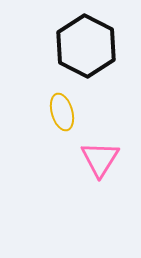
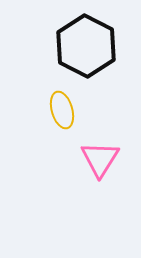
yellow ellipse: moved 2 px up
